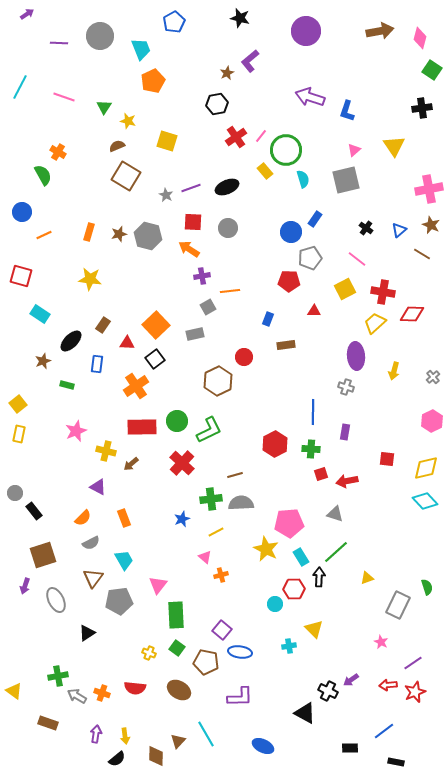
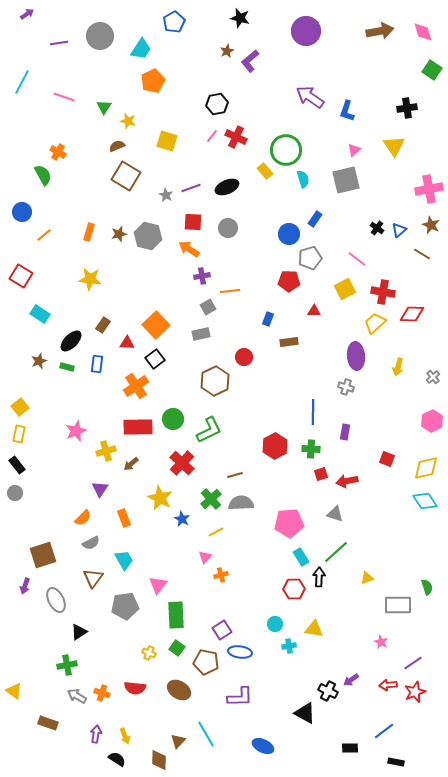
pink diamond at (420, 38): moved 3 px right, 6 px up; rotated 30 degrees counterclockwise
purple line at (59, 43): rotated 12 degrees counterclockwise
cyan trapezoid at (141, 49): rotated 55 degrees clockwise
brown star at (227, 73): moved 22 px up
cyan line at (20, 87): moved 2 px right, 5 px up
purple arrow at (310, 97): rotated 16 degrees clockwise
black cross at (422, 108): moved 15 px left
pink line at (261, 136): moved 49 px left
red cross at (236, 137): rotated 30 degrees counterclockwise
black cross at (366, 228): moved 11 px right
blue circle at (291, 232): moved 2 px left, 2 px down
orange line at (44, 235): rotated 14 degrees counterclockwise
red square at (21, 276): rotated 15 degrees clockwise
gray rectangle at (195, 334): moved 6 px right
brown rectangle at (286, 345): moved 3 px right, 3 px up
brown star at (43, 361): moved 4 px left
yellow arrow at (394, 371): moved 4 px right, 4 px up
brown hexagon at (218, 381): moved 3 px left
green rectangle at (67, 385): moved 18 px up
yellow square at (18, 404): moved 2 px right, 3 px down
green circle at (177, 421): moved 4 px left, 2 px up
red rectangle at (142, 427): moved 4 px left
red hexagon at (275, 444): moved 2 px down
yellow cross at (106, 451): rotated 30 degrees counterclockwise
red square at (387, 459): rotated 14 degrees clockwise
purple triangle at (98, 487): moved 2 px right, 2 px down; rotated 36 degrees clockwise
green cross at (211, 499): rotated 35 degrees counterclockwise
cyan diamond at (425, 501): rotated 10 degrees clockwise
black rectangle at (34, 511): moved 17 px left, 46 px up
blue star at (182, 519): rotated 21 degrees counterclockwise
yellow star at (266, 549): moved 106 px left, 51 px up
pink triangle at (205, 557): rotated 32 degrees clockwise
gray pentagon at (119, 601): moved 6 px right, 5 px down
cyan circle at (275, 604): moved 20 px down
gray rectangle at (398, 605): rotated 64 degrees clockwise
yellow triangle at (314, 629): rotated 36 degrees counterclockwise
purple square at (222, 630): rotated 18 degrees clockwise
black triangle at (87, 633): moved 8 px left, 1 px up
green cross at (58, 676): moved 9 px right, 11 px up
yellow arrow at (125, 736): rotated 14 degrees counterclockwise
brown diamond at (156, 756): moved 3 px right, 4 px down
black semicircle at (117, 759): rotated 108 degrees counterclockwise
